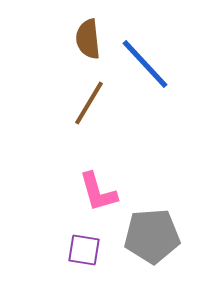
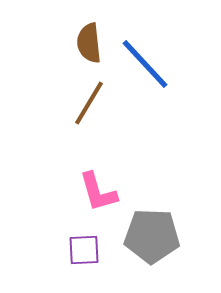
brown semicircle: moved 1 px right, 4 px down
gray pentagon: rotated 6 degrees clockwise
purple square: rotated 12 degrees counterclockwise
